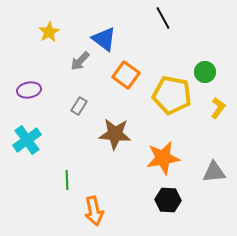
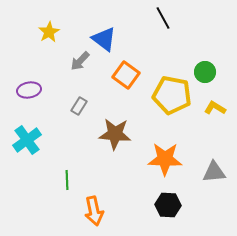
yellow L-shape: moved 3 px left; rotated 95 degrees counterclockwise
orange star: moved 2 px right, 1 px down; rotated 12 degrees clockwise
black hexagon: moved 5 px down
